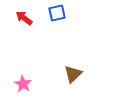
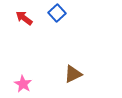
blue square: rotated 30 degrees counterclockwise
brown triangle: rotated 18 degrees clockwise
